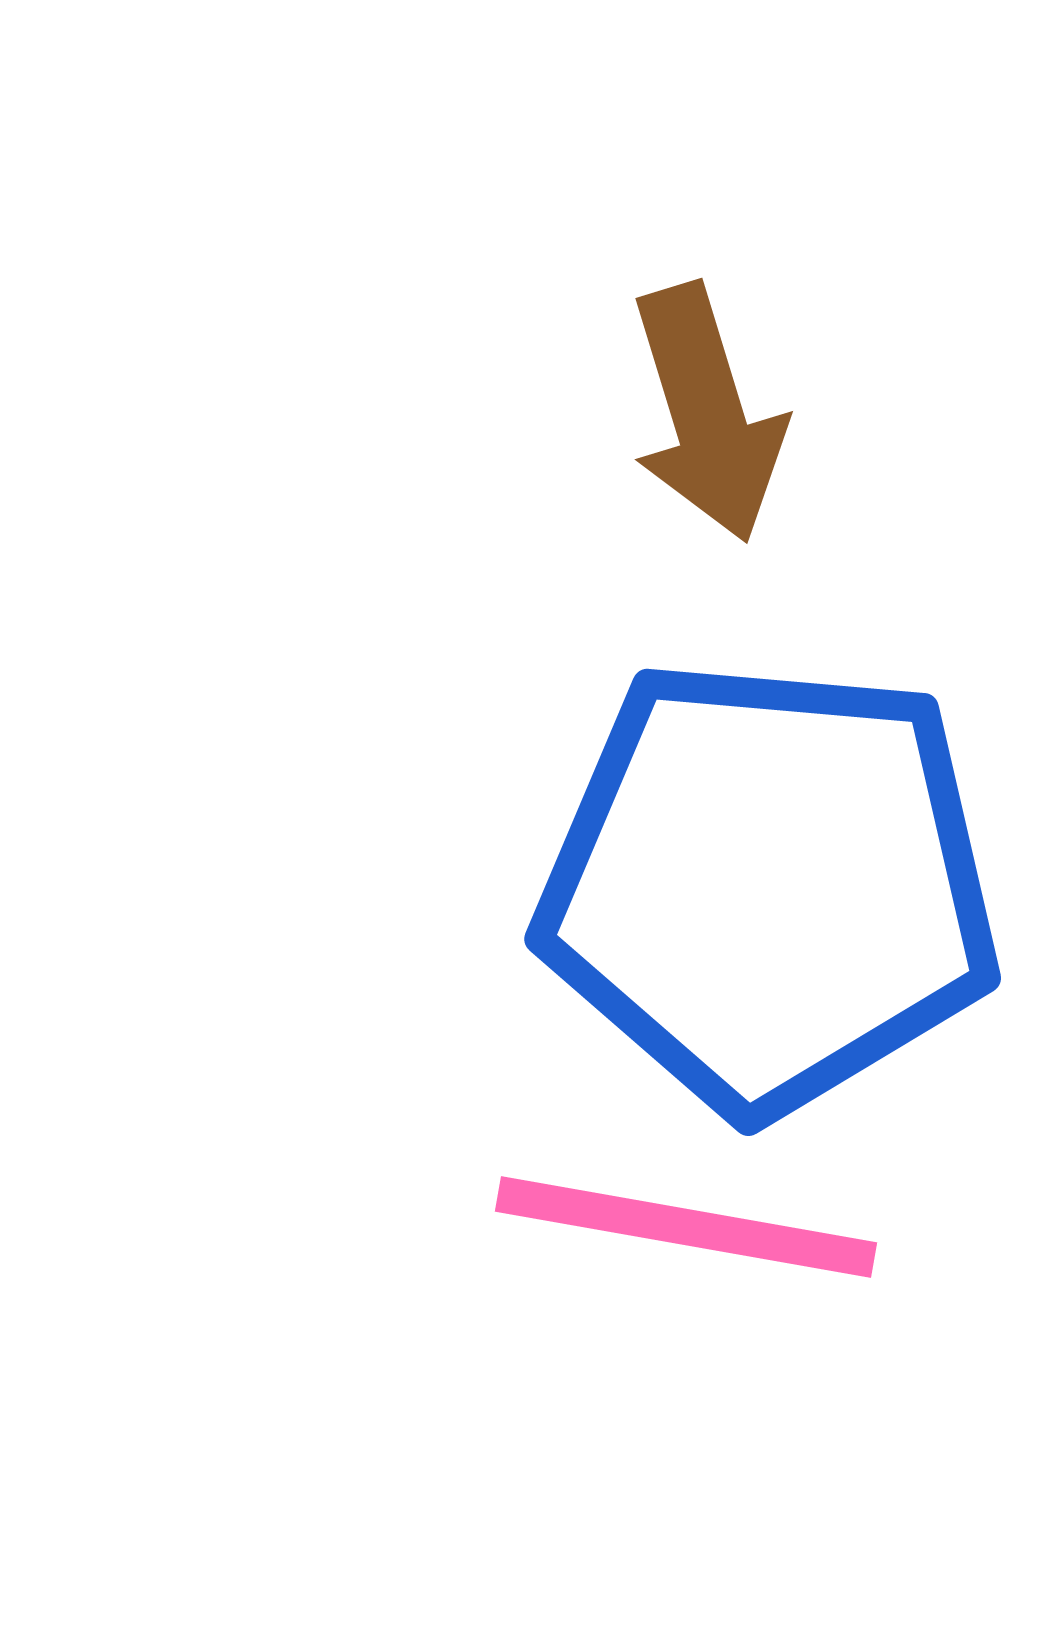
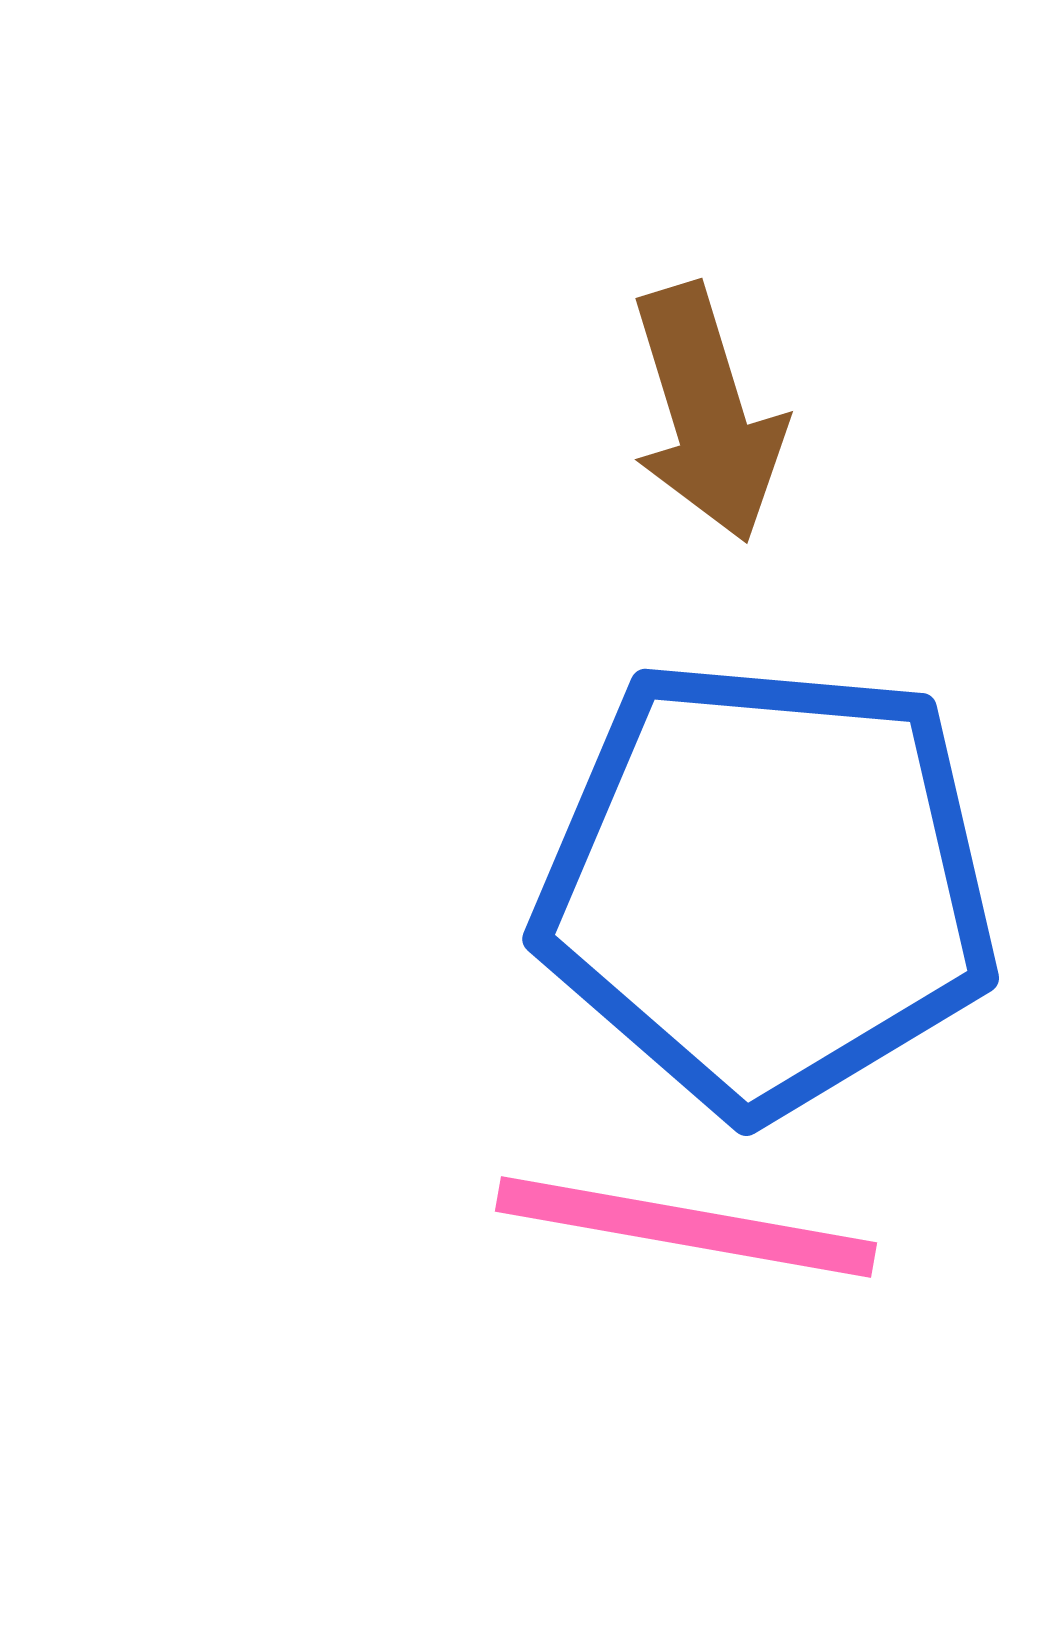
blue pentagon: moved 2 px left
